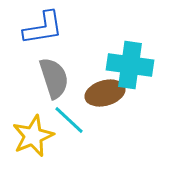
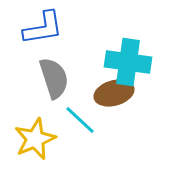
cyan cross: moved 2 px left, 3 px up
brown ellipse: moved 9 px right
cyan line: moved 11 px right
yellow star: moved 2 px right, 3 px down
